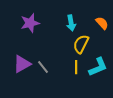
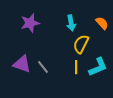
purple triangle: rotated 48 degrees clockwise
